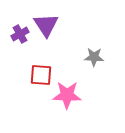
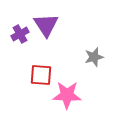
gray star: rotated 18 degrees counterclockwise
